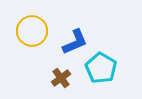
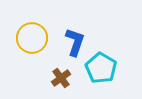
yellow circle: moved 7 px down
blue L-shape: rotated 48 degrees counterclockwise
